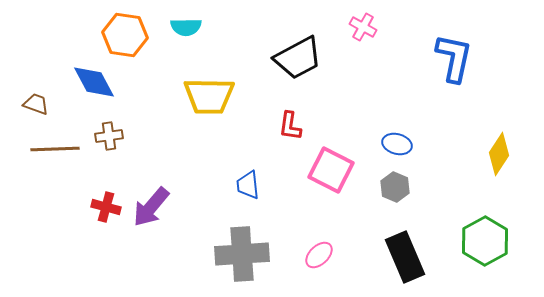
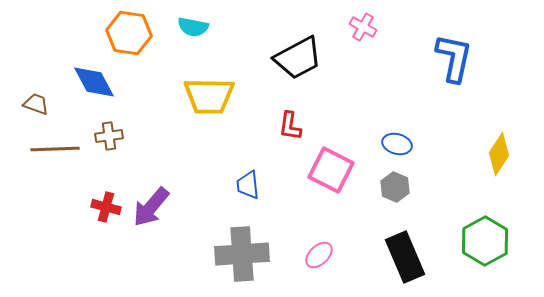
cyan semicircle: moved 7 px right; rotated 12 degrees clockwise
orange hexagon: moved 4 px right, 2 px up
